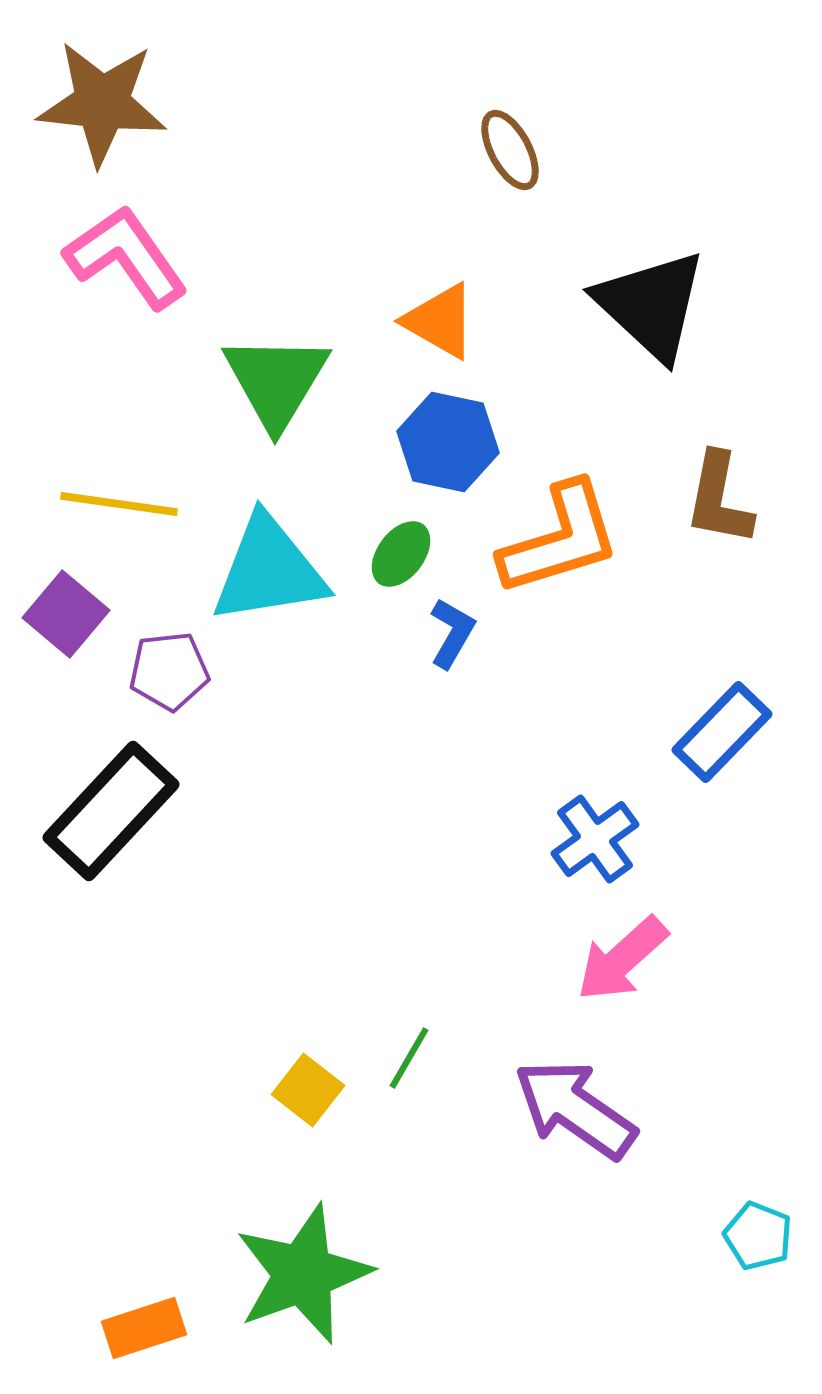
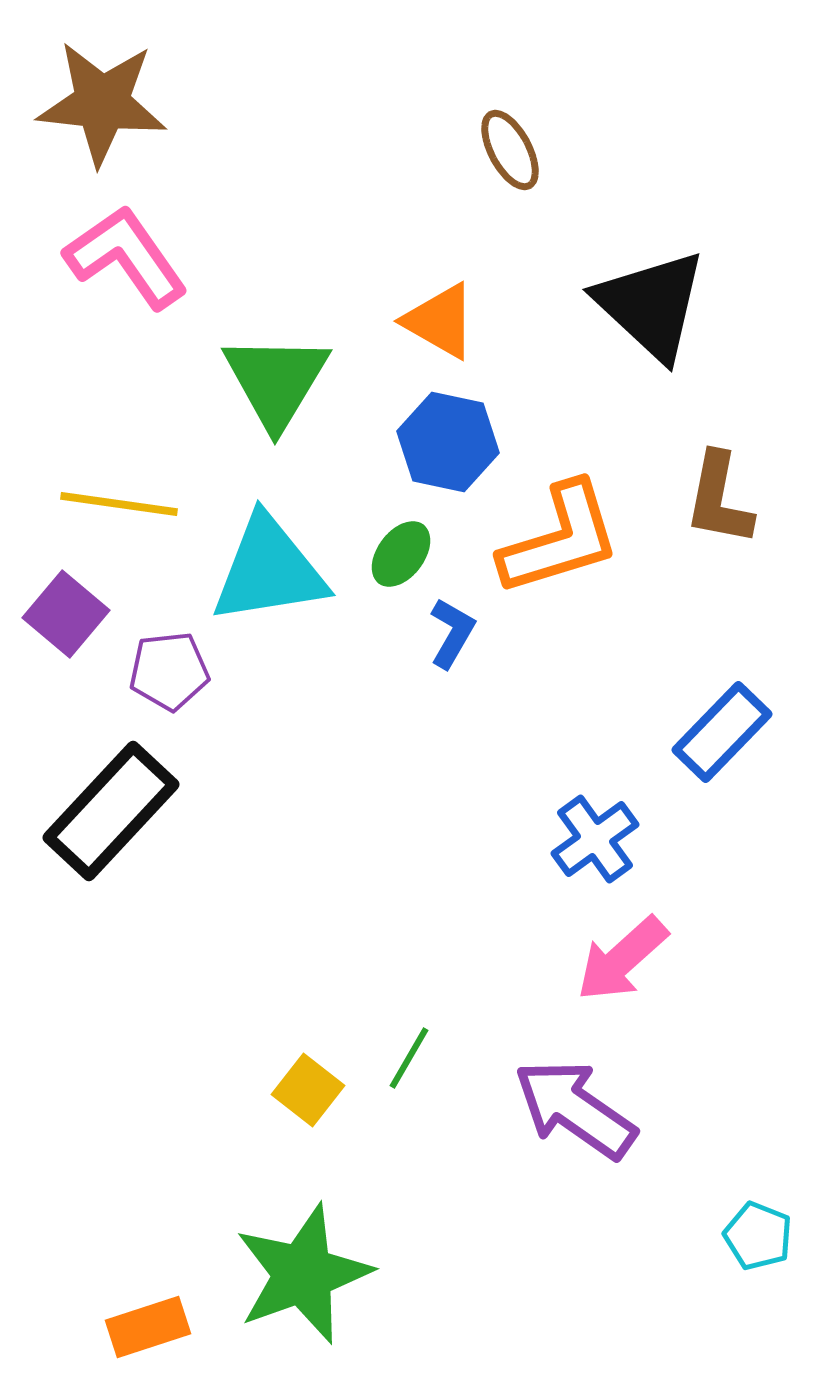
orange rectangle: moved 4 px right, 1 px up
